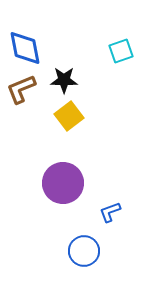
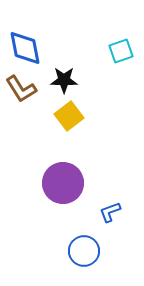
brown L-shape: rotated 100 degrees counterclockwise
